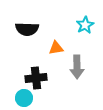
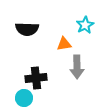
orange triangle: moved 8 px right, 4 px up
